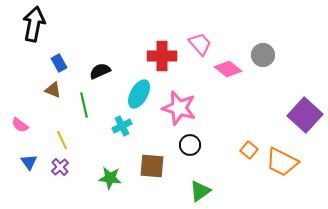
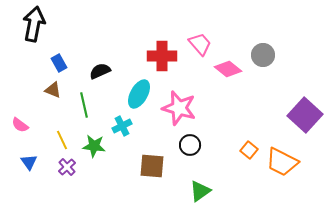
purple cross: moved 7 px right
green star: moved 16 px left, 32 px up
